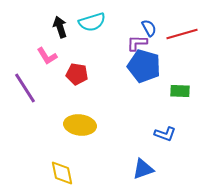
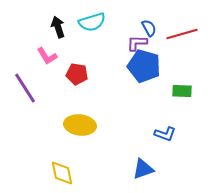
black arrow: moved 2 px left
green rectangle: moved 2 px right
